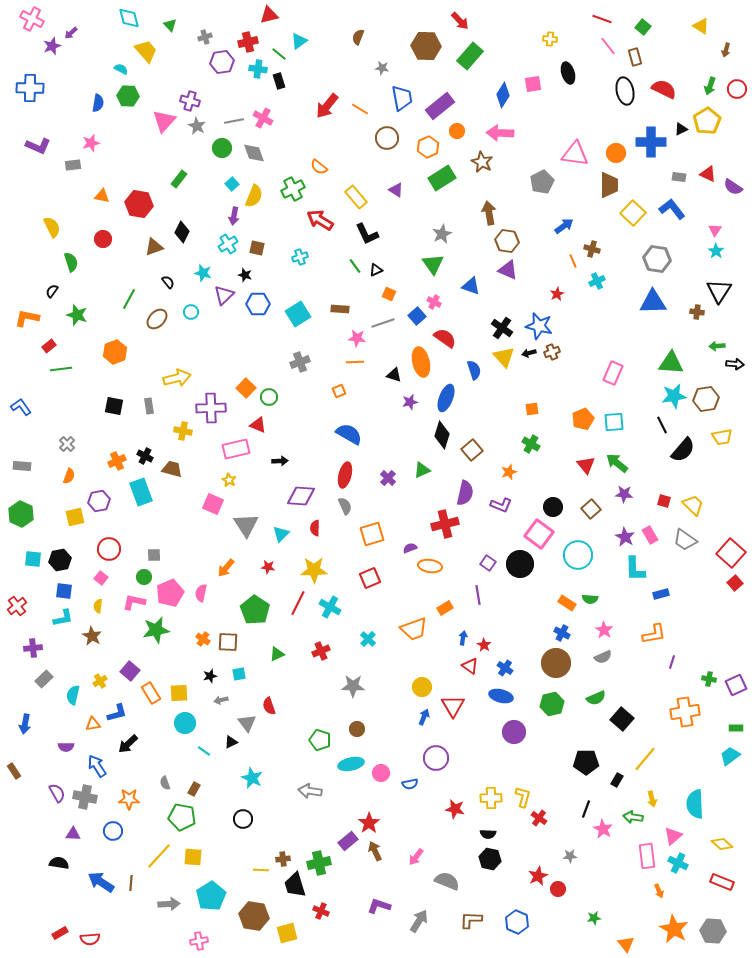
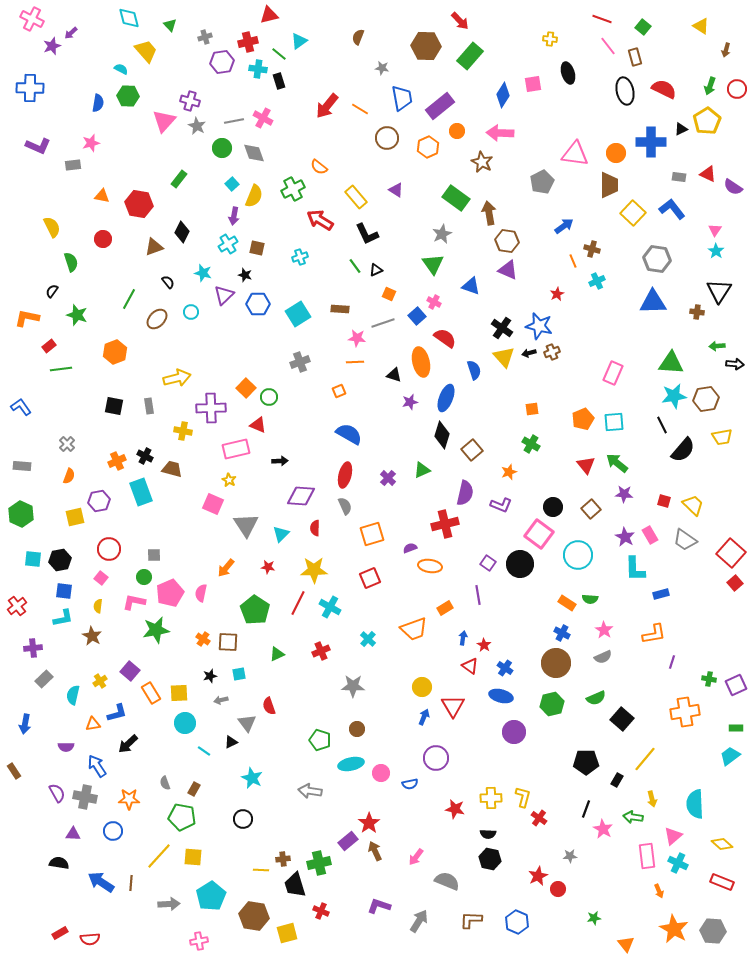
green rectangle at (442, 178): moved 14 px right, 20 px down; rotated 68 degrees clockwise
